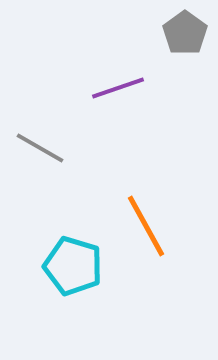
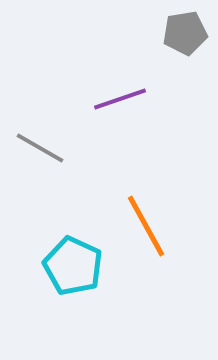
gray pentagon: rotated 27 degrees clockwise
purple line: moved 2 px right, 11 px down
cyan pentagon: rotated 8 degrees clockwise
